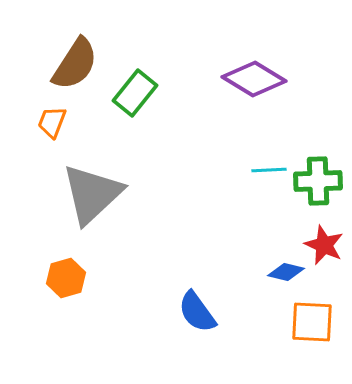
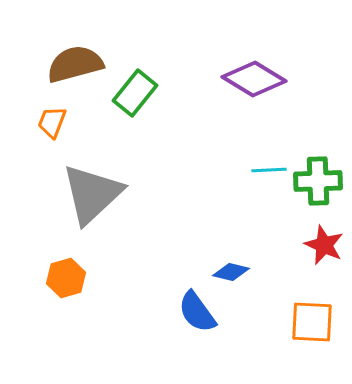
brown semicircle: rotated 138 degrees counterclockwise
blue diamond: moved 55 px left
